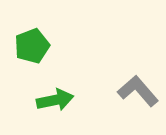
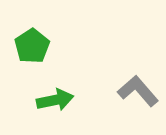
green pentagon: rotated 12 degrees counterclockwise
